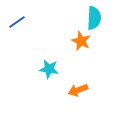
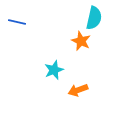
cyan semicircle: rotated 10 degrees clockwise
blue line: rotated 48 degrees clockwise
cyan star: moved 5 px right, 1 px down; rotated 30 degrees counterclockwise
